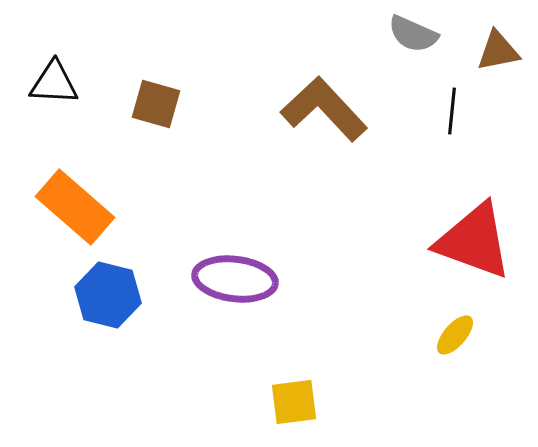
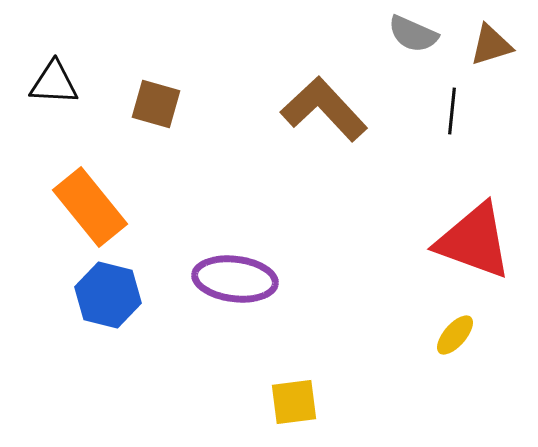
brown triangle: moved 7 px left, 6 px up; rotated 6 degrees counterclockwise
orange rectangle: moved 15 px right; rotated 10 degrees clockwise
